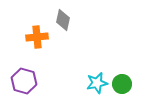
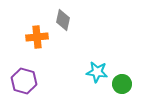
cyan star: moved 11 px up; rotated 20 degrees clockwise
